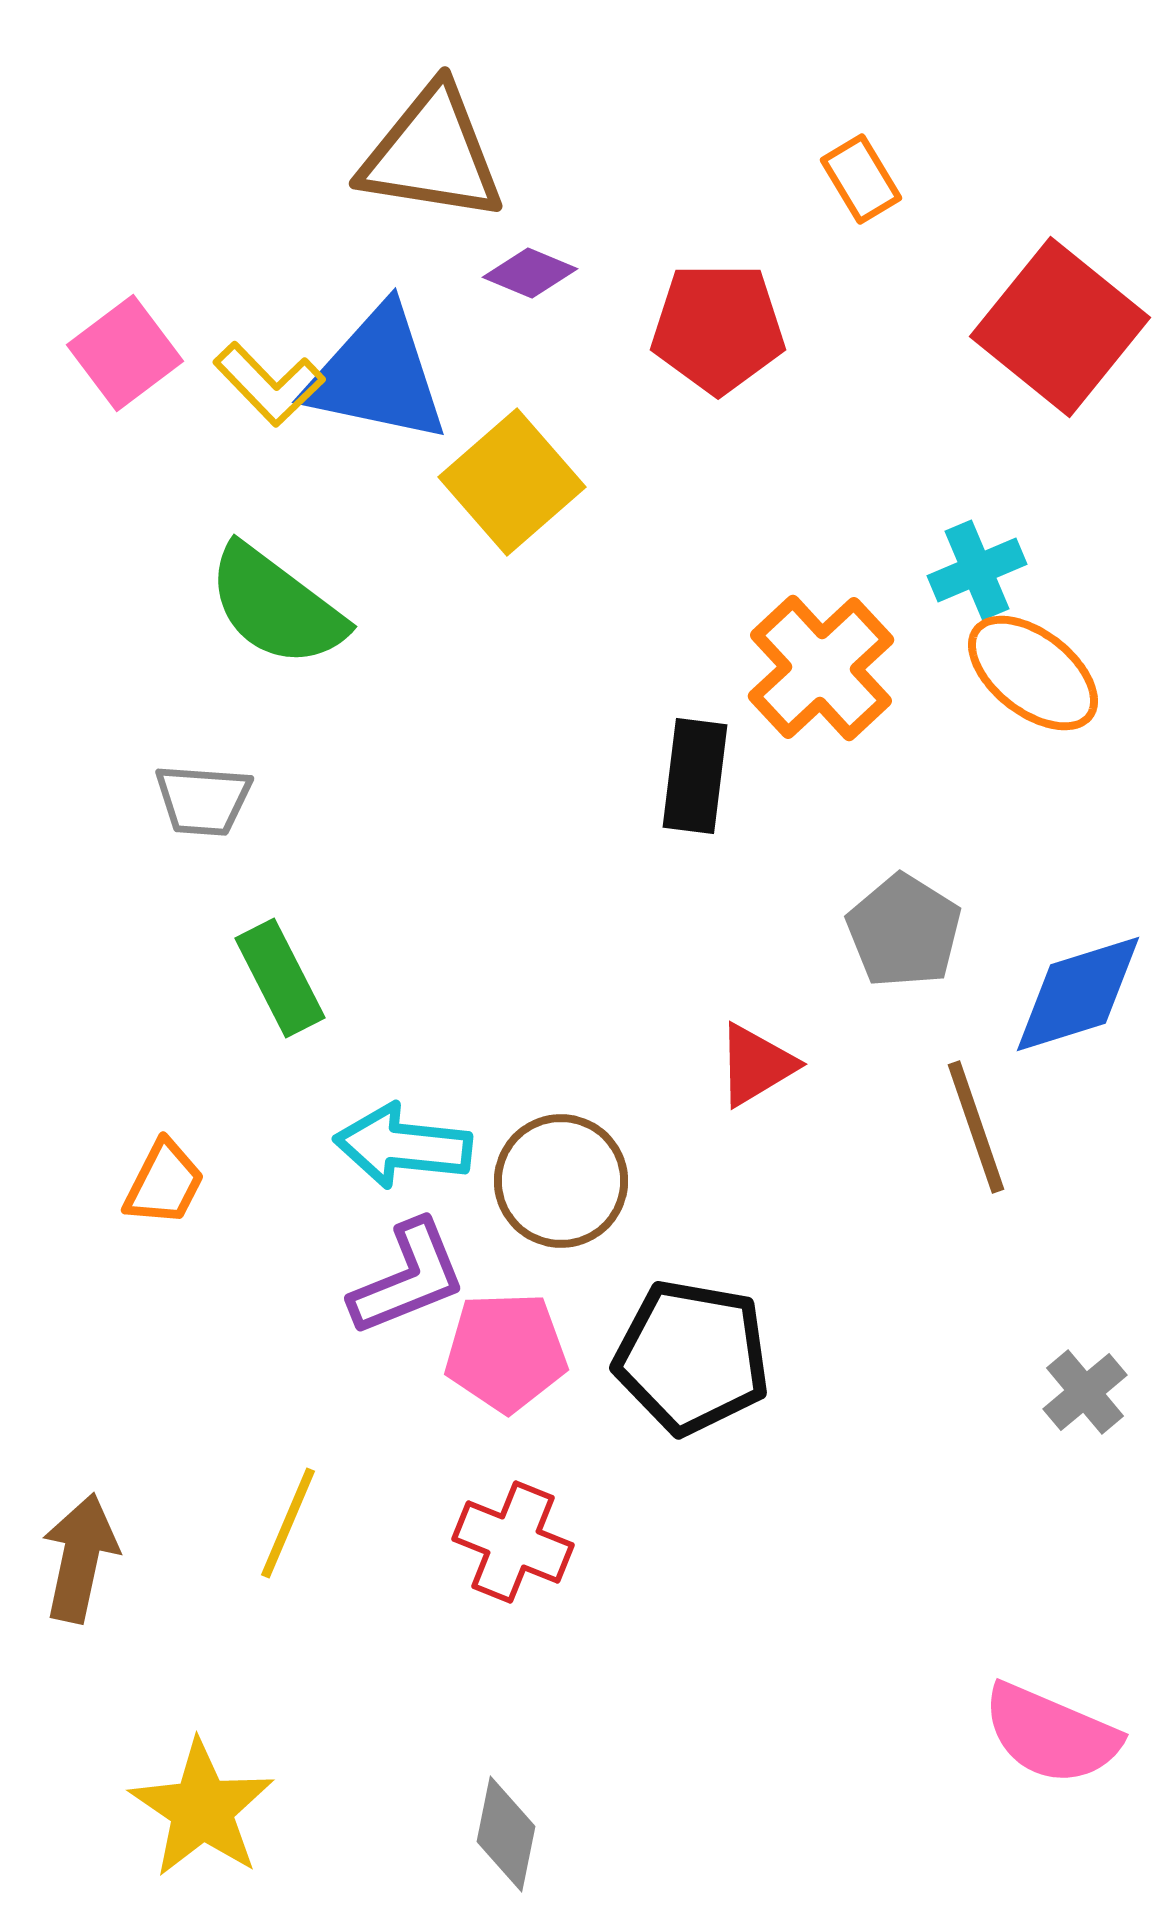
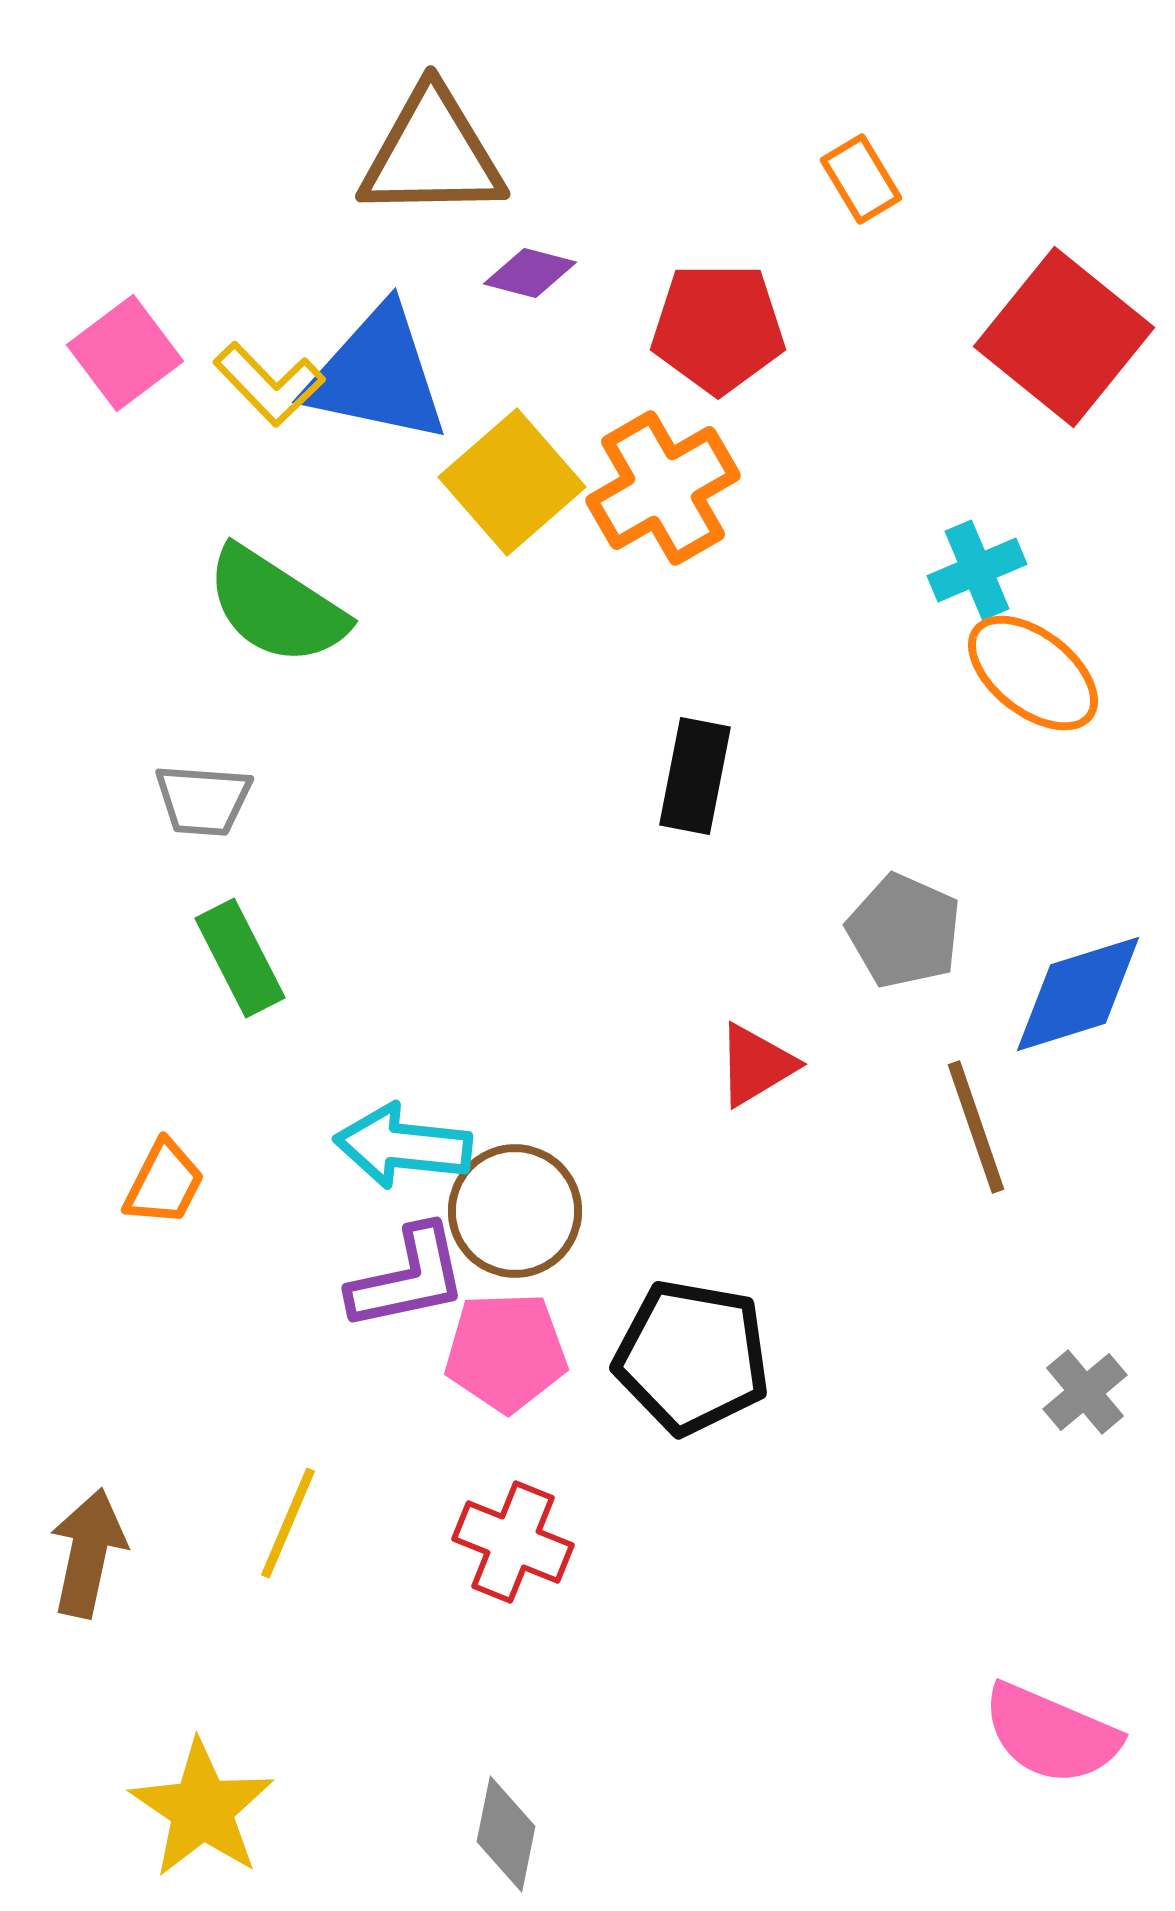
brown triangle: rotated 10 degrees counterclockwise
purple diamond: rotated 8 degrees counterclockwise
red square: moved 4 px right, 10 px down
green semicircle: rotated 4 degrees counterclockwise
orange cross: moved 158 px left, 180 px up; rotated 13 degrees clockwise
black rectangle: rotated 4 degrees clockwise
gray pentagon: rotated 8 degrees counterclockwise
green rectangle: moved 40 px left, 20 px up
brown circle: moved 46 px left, 30 px down
purple L-shape: rotated 10 degrees clockwise
brown arrow: moved 8 px right, 5 px up
